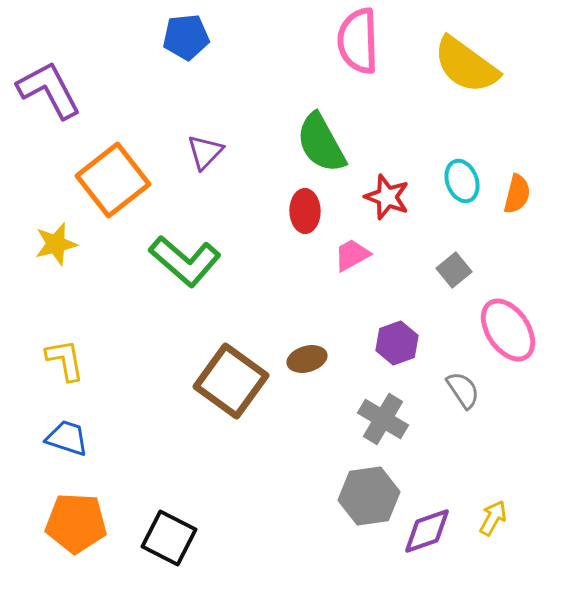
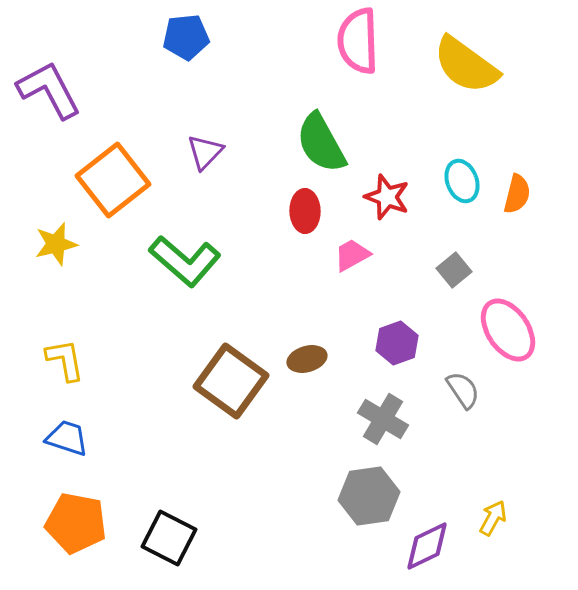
orange pentagon: rotated 8 degrees clockwise
purple diamond: moved 15 px down; rotated 6 degrees counterclockwise
